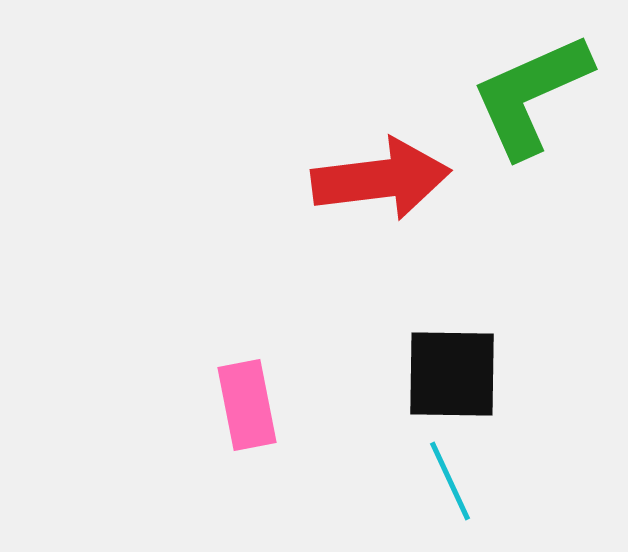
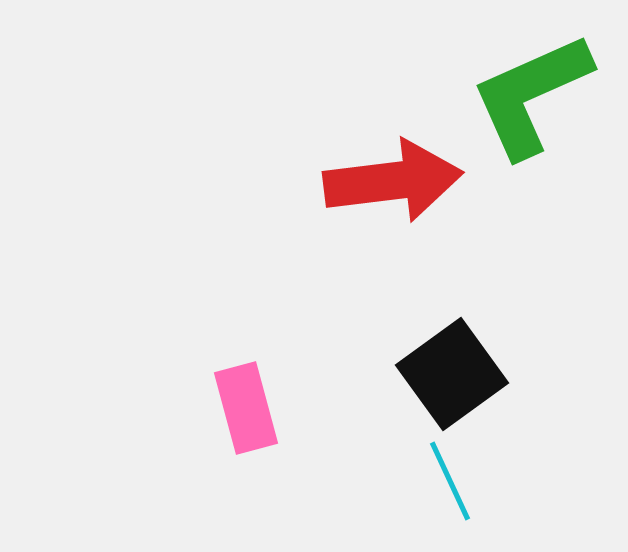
red arrow: moved 12 px right, 2 px down
black square: rotated 37 degrees counterclockwise
pink rectangle: moved 1 px left, 3 px down; rotated 4 degrees counterclockwise
